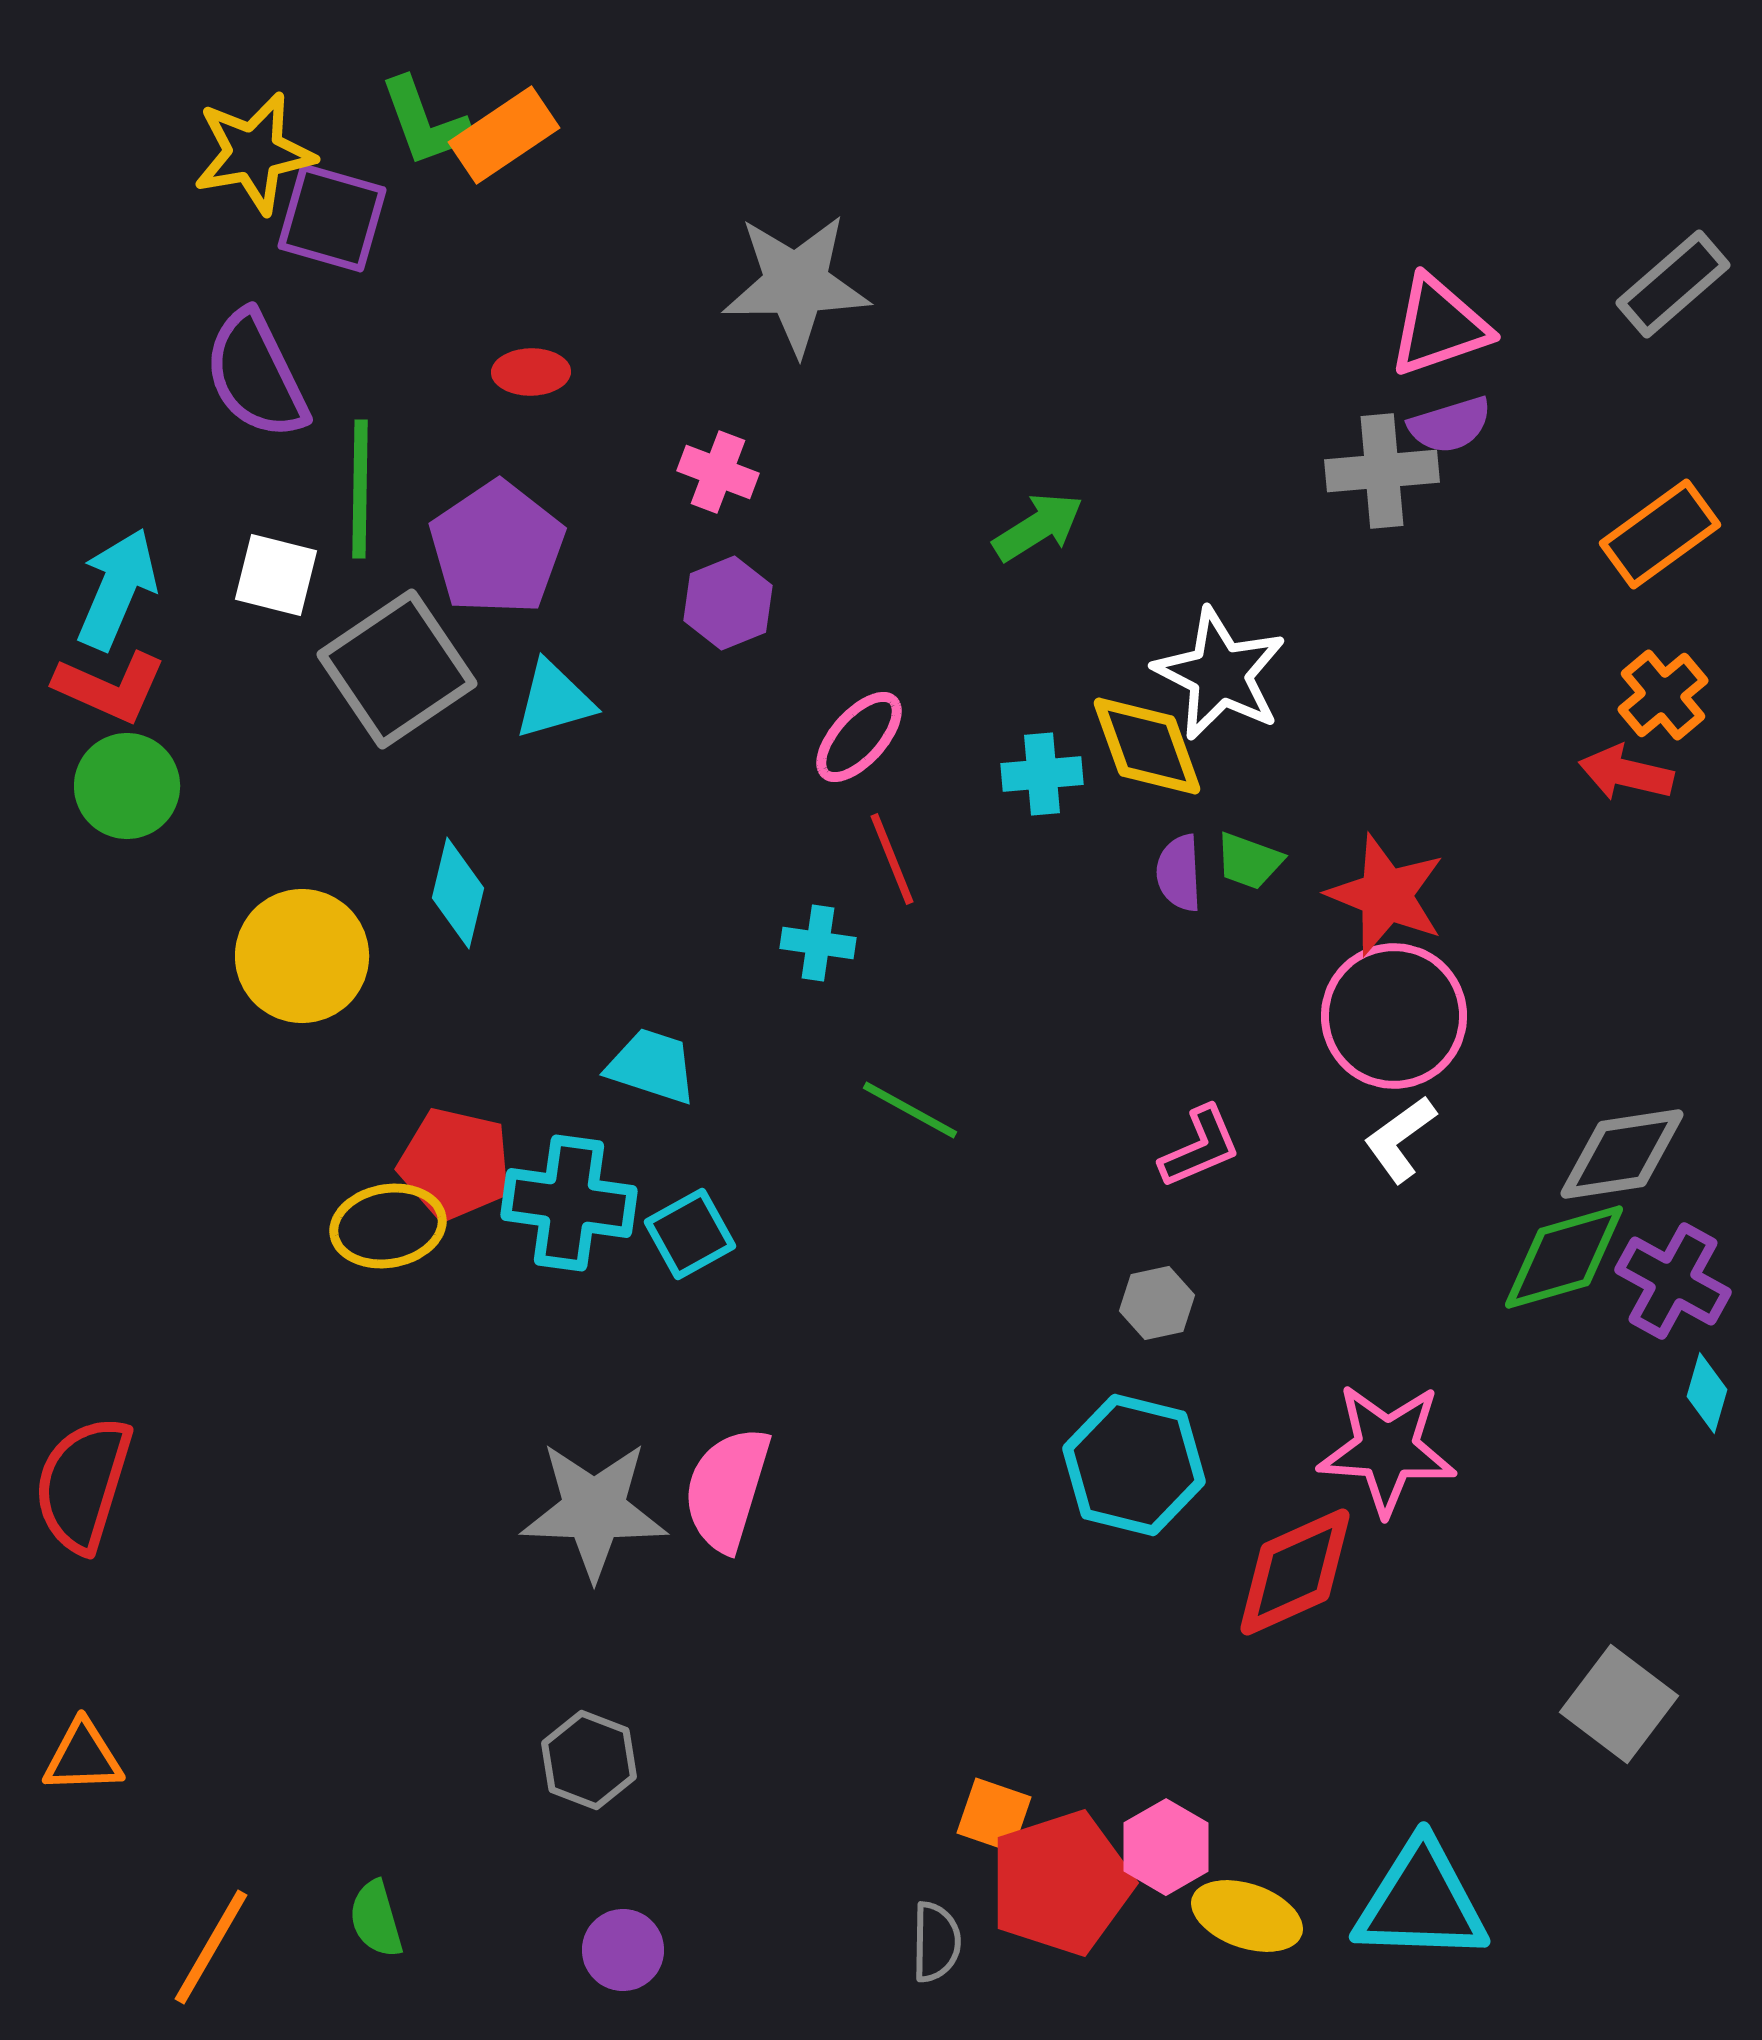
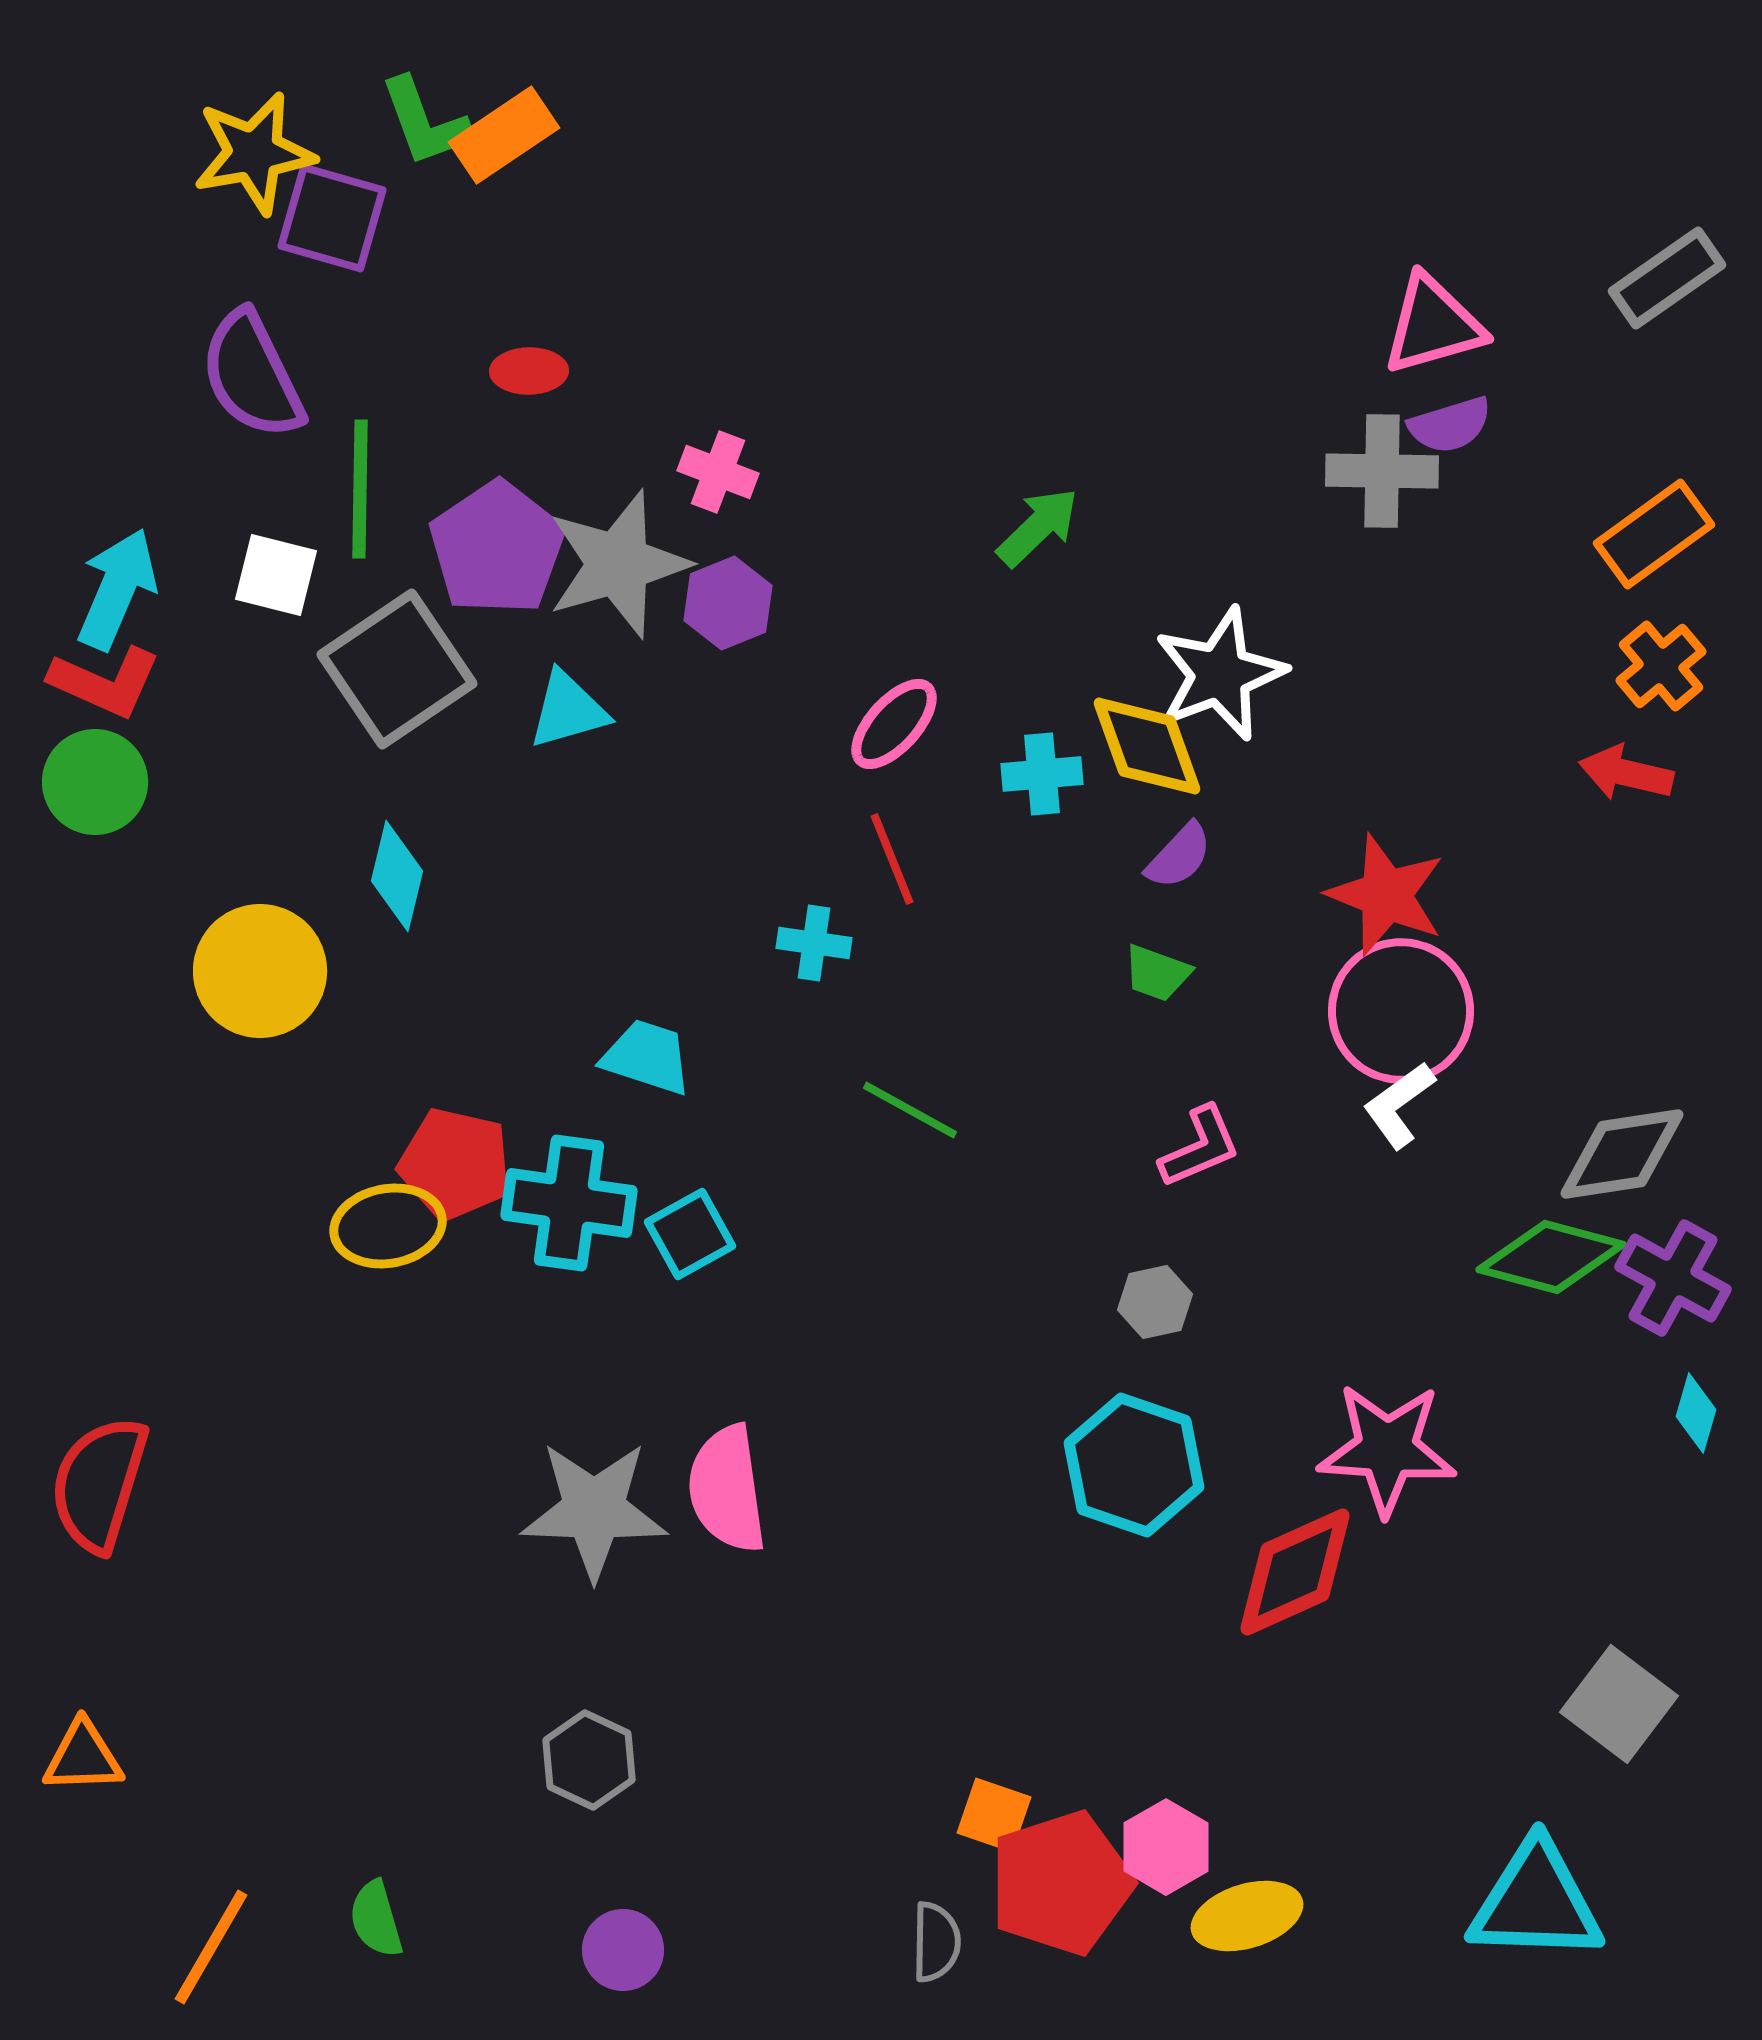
gray star at (796, 284): moved 178 px left, 280 px down; rotated 15 degrees counterclockwise
gray rectangle at (1673, 284): moved 6 px left, 6 px up; rotated 6 degrees clockwise
pink triangle at (1439, 326): moved 6 px left, 1 px up; rotated 3 degrees clockwise
red ellipse at (531, 372): moved 2 px left, 1 px up
purple semicircle at (256, 375): moved 4 px left
gray cross at (1382, 471): rotated 6 degrees clockwise
green arrow at (1038, 527): rotated 12 degrees counterclockwise
orange rectangle at (1660, 534): moved 6 px left
white star at (1220, 674): rotated 24 degrees clockwise
red L-shape at (110, 687): moved 5 px left, 5 px up
orange cross at (1663, 695): moved 2 px left, 29 px up
cyan triangle at (554, 700): moved 14 px right, 10 px down
pink ellipse at (859, 737): moved 35 px right, 13 px up
green circle at (127, 786): moved 32 px left, 4 px up
green trapezoid at (1249, 861): moved 92 px left, 112 px down
purple semicircle at (1179, 873): moved 17 px up; rotated 134 degrees counterclockwise
cyan diamond at (458, 893): moved 61 px left, 17 px up
cyan cross at (818, 943): moved 4 px left
yellow circle at (302, 956): moved 42 px left, 15 px down
pink circle at (1394, 1016): moved 7 px right, 5 px up
cyan trapezoid at (652, 1066): moved 5 px left, 9 px up
white L-shape at (1400, 1139): moved 1 px left, 34 px up
green diamond at (1564, 1257): moved 13 px left; rotated 31 degrees clockwise
purple cross at (1673, 1281): moved 3 px up
gray hexagon at (1157, 1303): moved 2 px left, 1 px up
cyan diamond at (1707, 1393): moved 11 px left, 20 px down
cyan hexagon at (1134, 1465): rotated 5 degrees clockwise
red semicircle at (83, 1484): moved 16 px right
pink semicircle at (727, 1489): rotated 25 degrees counterclockwise
gray hexagon at (589, 1760): rotated 4 degrees clockwise
cyan triangle at (1421, 1902): moved 115 px right
yellow ellipse at (1247, 1916): rotated 36 degrees counterclockwise
